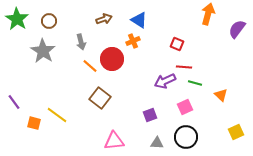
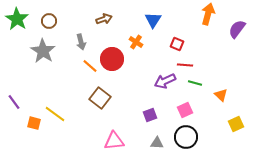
blue triangle: moved 14 px right; rotated 30 degrees clockwise
orange cross: moved 3 px right, 1 px down; rotated 32 degrees counterclockwise
red line: moved 1 px right, 2 px up
pink square: moved 3 px down
yellow line: moved 2 px left, 1 px up
yellow square: moved 8 px up
